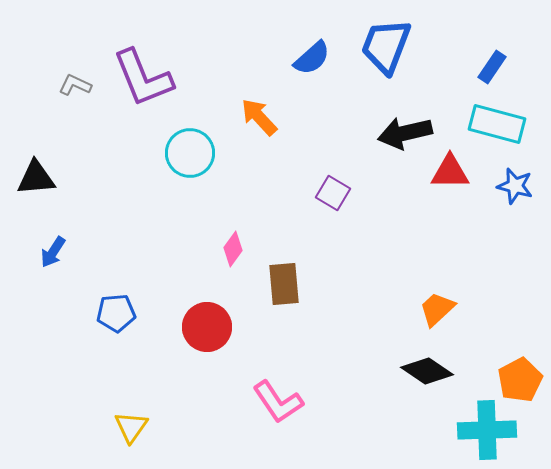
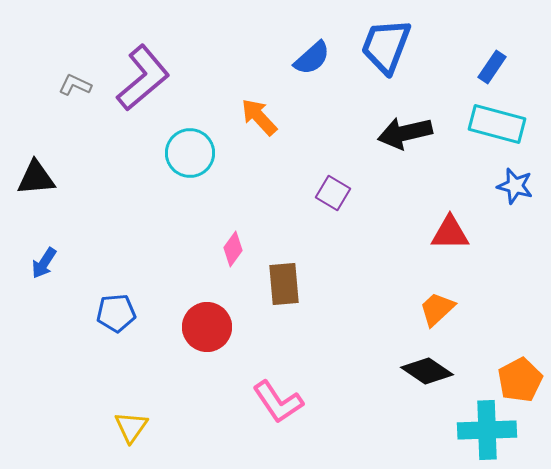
purple L-shape: rotated 108 degrees counterclockwise
red triangle: moved 61 px down
blue arrow: moved 9 px left, 11 px down
